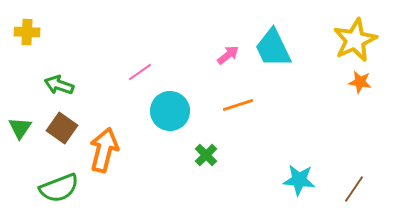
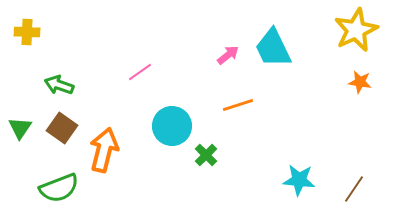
yellow star: moved 1 px right, 10 px up
cyan circle: moved 2 px right, 15 px down
